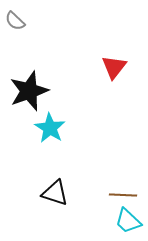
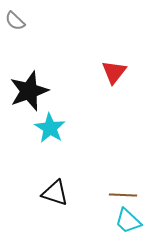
red triangle: moved 5 px down
